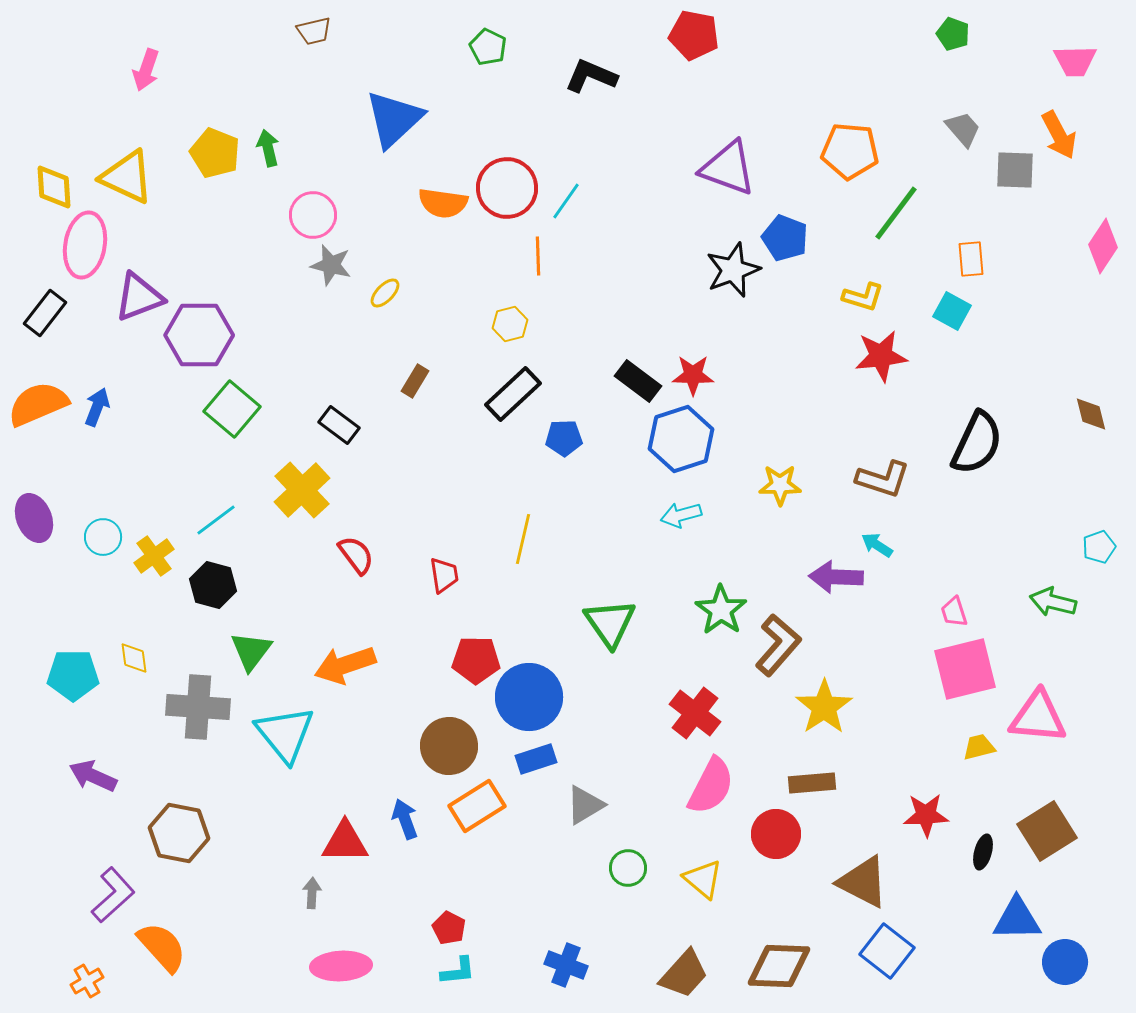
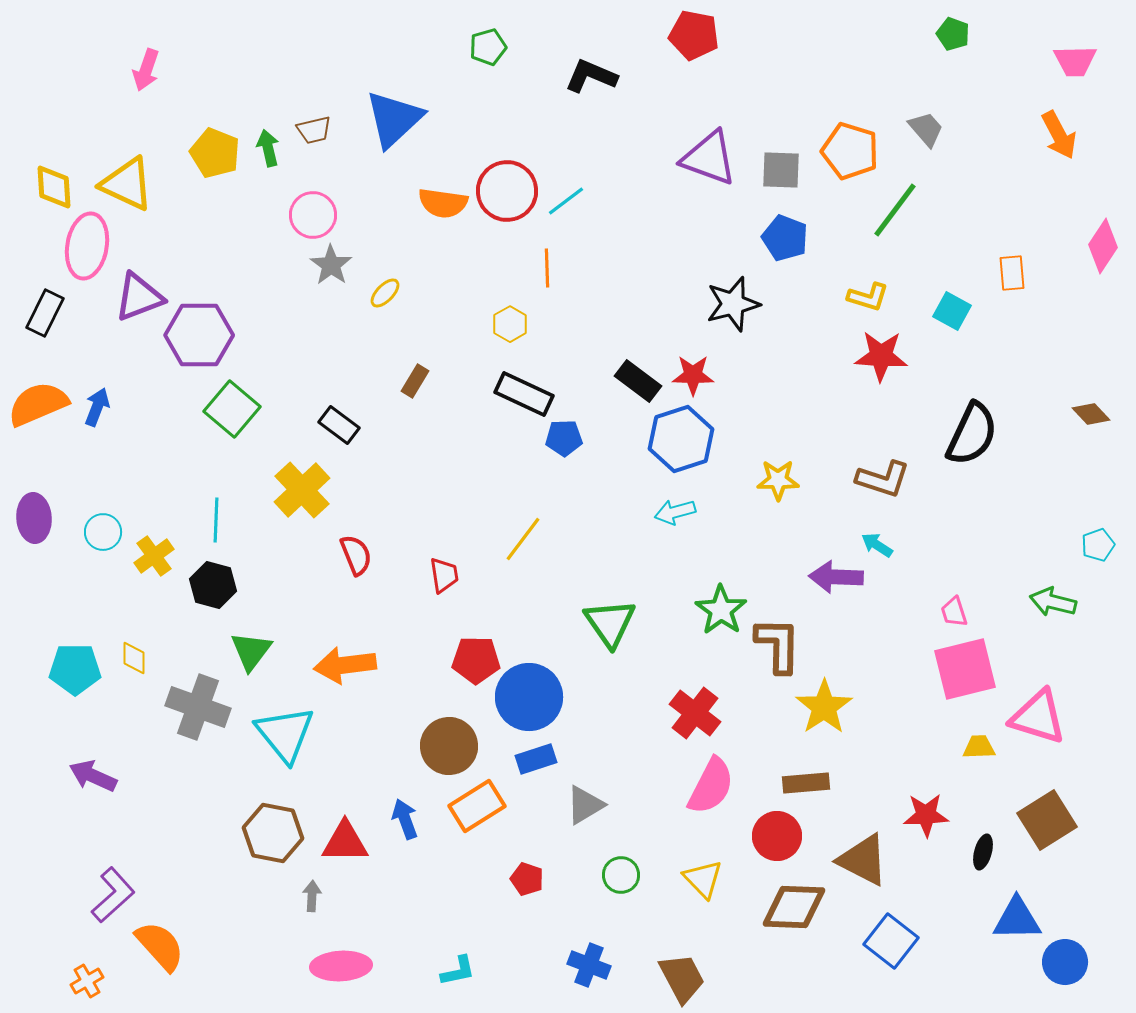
brown trapezoid at (314, 31): moved 99 px down
green pentagon at (488, 47): rotated 30 degrees clockwise
gray trapezoid at (963, 129): moved 37 px left
orange pentagon at (850, 151): rotated 12 degrees clockwise
purple triangle at (728, 168): moved 19 px left, 10 px up
gray square at (1015, 170): moved 234 px left
yellow triangle at (127, 177): moved 7 px down
red circle at (507, 188): moved 3 px down
cyan line at (566, 201): rotated 18 degrees clockwise
green line at (896, 213): moved 1 px left, 3 px up
pink ellipse at (85, 245): moved 2 px right, 1 px down
orange line at (538, 256): moved 9 px right, 12 px down
orange rectangle at (971, 259): moved 41 px right, 14 px down
gray star at (331, 265): rotated 21 degrees clockwise
black star at (733, 270): moved 34 px down; rotated 6 degrees clockwise
yellow L-shape at (863, 297): moved 5 px right
black rectangle at (45, 313): rotated 12 degrees counterclockwise
yellow hexagon at (510, 324): rotated 16 degrees counterclockwise
red star at (881, 356): rotated 10 degrees clockwise
black rectangle at (513, 394): moved 11 px right; rotated 68 degrees clockwise
brown diamond at (1091, 414): rotated 30 degrees counterclockwise
black semicircle at (977, 443): moved 5 px left, 9 px up
yellow star at (780, 485): moved 2 px left, 5 px up
cyan arrow at (681, 515): moved 6 px left, 3 px up
purple ellipse at (34, 518): rotated 18 degrees clockwise
cyan line at (216, 520): rotated 51 degrees counterclockwise
cyan circle at (103, 537): moved 5 px up
yellow line at (523, 539): rotated 24 degrees clockwise
cyan pentagon at (1099, 547): moved 1 px left, 2 px up
red semicircle at (356, 555): rotated 15 degrees clockwise
brown L-shape at (778, 645): rotated 40 degrees counterclockwise
yellow diamond at (134, 658): rotated 8 degrees clockwise
orange arrow at (345, 665): rotated 12 degrees clockwise
cyan pentagon at (73, 675): moved 2 px right, 6 px up
gray cross at (198, 707): rotated 16 degrees clockwise
pink triangle at (1038, 717): rotated 12 degrees clockwise
yellow trapezoid at (979, 747): rotated 12 degrees clockwise
brown rectangle at (812, 783): moved 6 px left
brown square at (1047, 831): moved 11 px up
brown hexagon at (179, 833): moved 94 px right
red circle at (776, 834): moved 1 px right, 2 px down
green circle at (628, 868): moved 7 px left, 7 px down
yellow triangle at (703, 879): rotated 6 degrees clockwise
brown triangle at (863, 882): moved 22 px up
gray arrow at (312, 893): moved 3 px down
red pentagon at (449, 928): moved 78 px right, 49 px up; rotated 8 degrees counterclockwise
orange semicircle at (162, 947): moved 2 px left, 1 px up
blue square at (887, 951): moved 4 px right, 10 px up
blue cross at (566, 965): moved 23 px right
brown diamond at (779, 966): moved 15 px right, 59 px up
cyan L-shape at (458, 971): rotated 6 degrees counterclockwise
brown trapezoid at (684, 974): moved 2 px left, 4 px down; rotated 70 degrees counterclockwise
